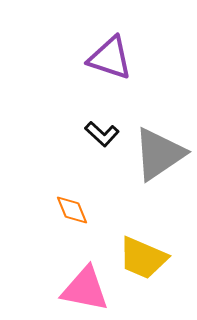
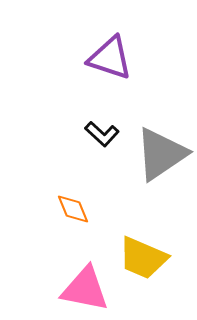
gray triangle: moved 2 px right
orange diamond: moved 1 px right, 1 px up
